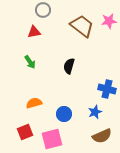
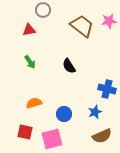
red triangle: moved 5 px left, 2 px up
black semicircle: rotated 49 degrees counterclockwise
red square: rotated 35 degrees clockwise
